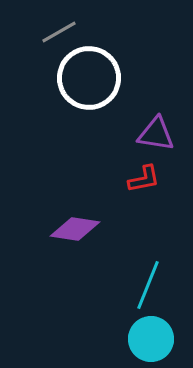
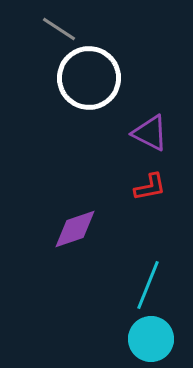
gray line: moved 3 px up; rotated 63 degrees clockwise
purple triangle: moved 6 px left, 1 px up; rotated 18 degrees clockwise
red L-shape: moved 6 px right, 8 px down
purple diamond: rotated 27 degrees counterclockwise
